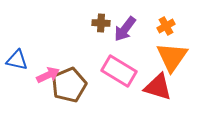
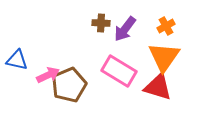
orange triangle: moved 8 px left
